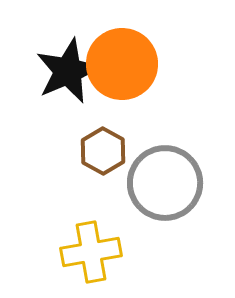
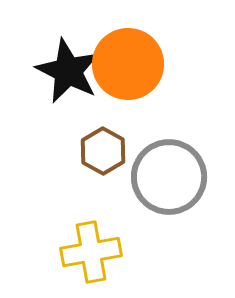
orange circle: moved 6 px right
black star: rotated 22 degrees counterclockwise
gray circle: moved 4 px right, 6 px up
